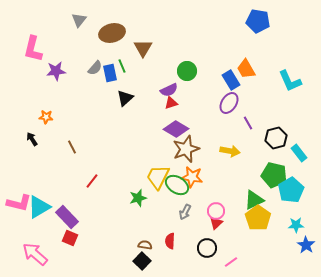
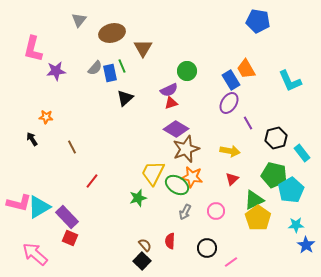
cyan rectangle at (299, 153): moved 3 px right
yellow trapezoid at (158, 177): moved 5 px left, 4 px up
red triangle at (216, 223): moved 16 px right, 44 px up
brown semicircle at (145, 245): rotated 40 degrees clockwise
